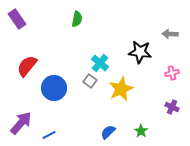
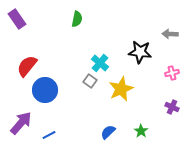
blue circle: moved 9 px left, 2 px down
